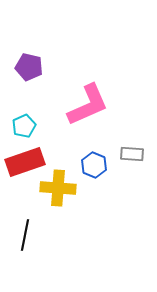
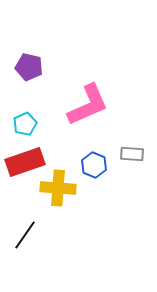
cyan pentagon: moved 1 px right, 2 px up
black line: rotated 24 degrees clockwise
